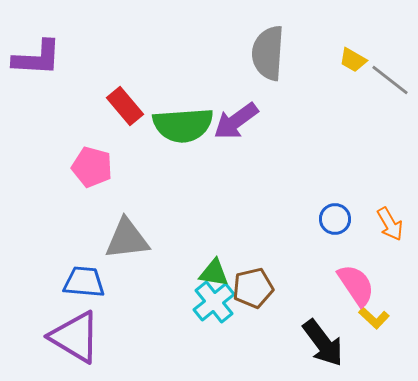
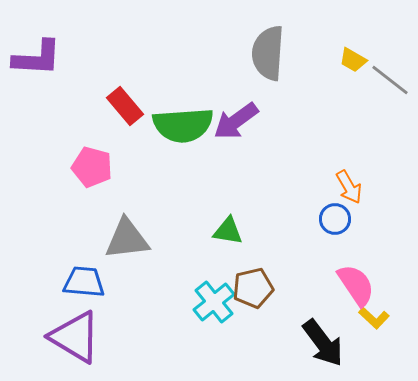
orange arrow: moved 41 px left, 37 px up
green triangle: moved 14 px right, 42 px up
